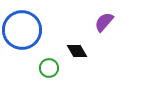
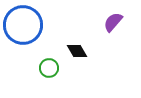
purple semicircle: moved 9 px right
blue circle: moved 1 px right, 5 px up
